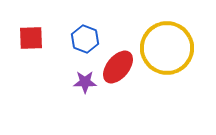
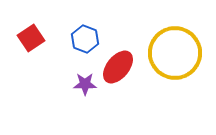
red square: rotated 32 degrees counterclockwise
yellow circle: moved 8 px right, 5 px down
purple star: moved 2 px down
